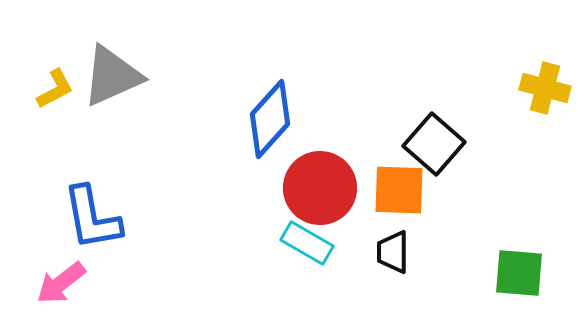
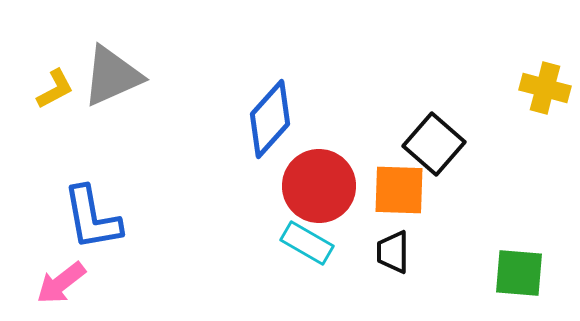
red circle: moved 1 px left, 2 px up
